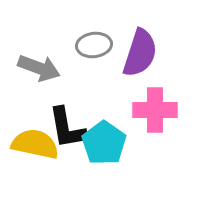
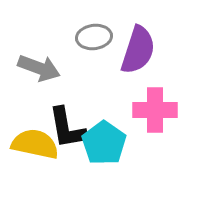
gray ellipse: moved 8 px up
purple semicircle: moved 2 px left, 3 px up
